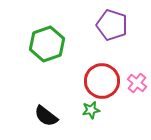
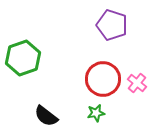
green hexagon: moved 24 px left, 14 px down
red circle: moved 1 px right, 2 px up
green star: moved 5 px right, 3 px down
